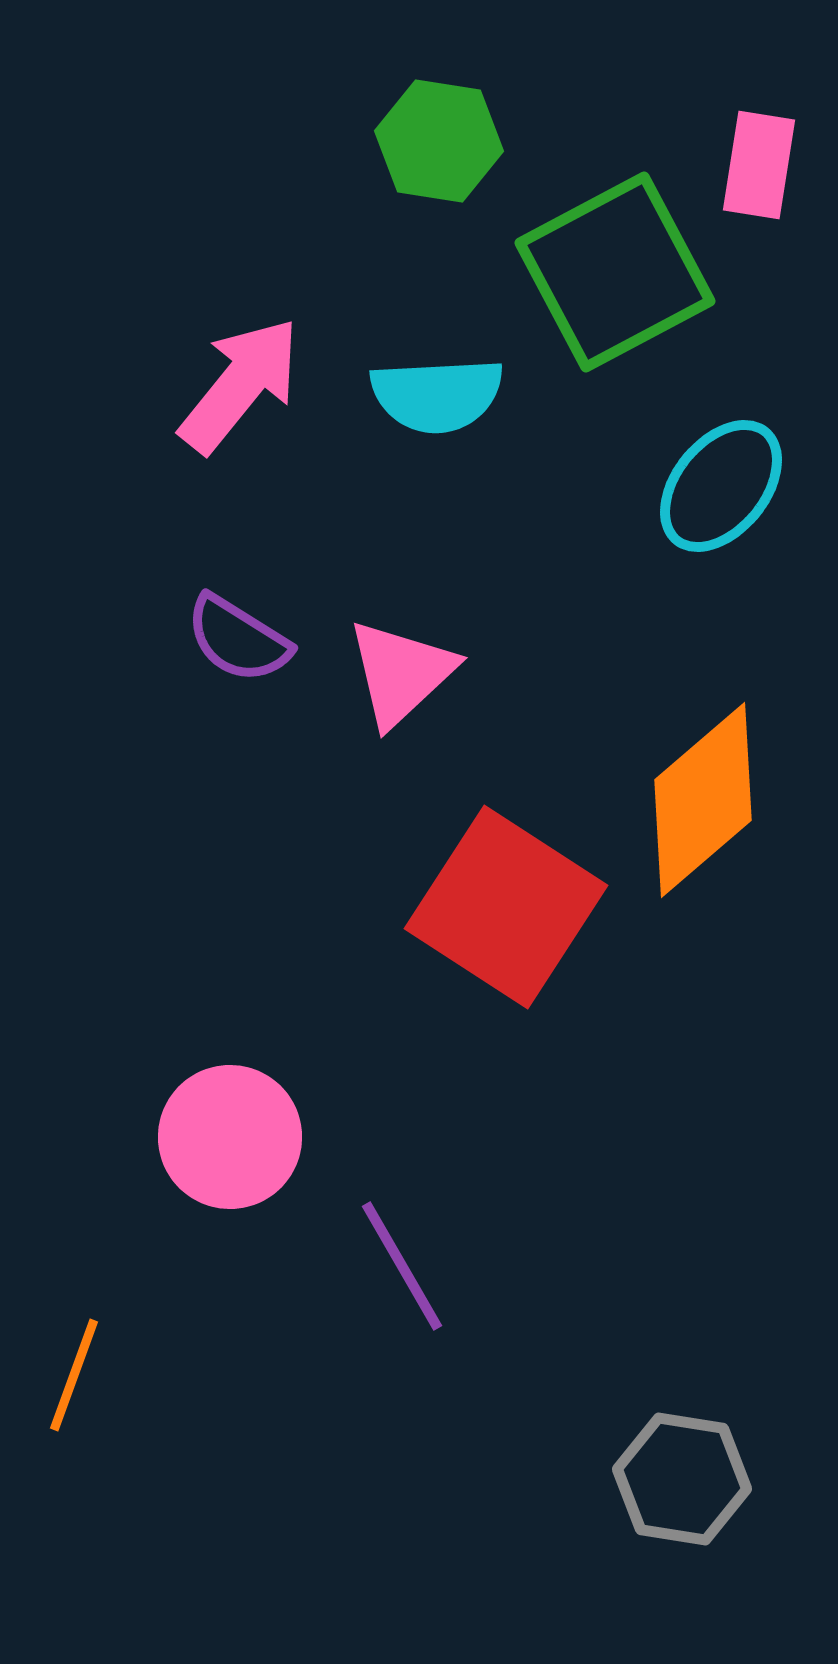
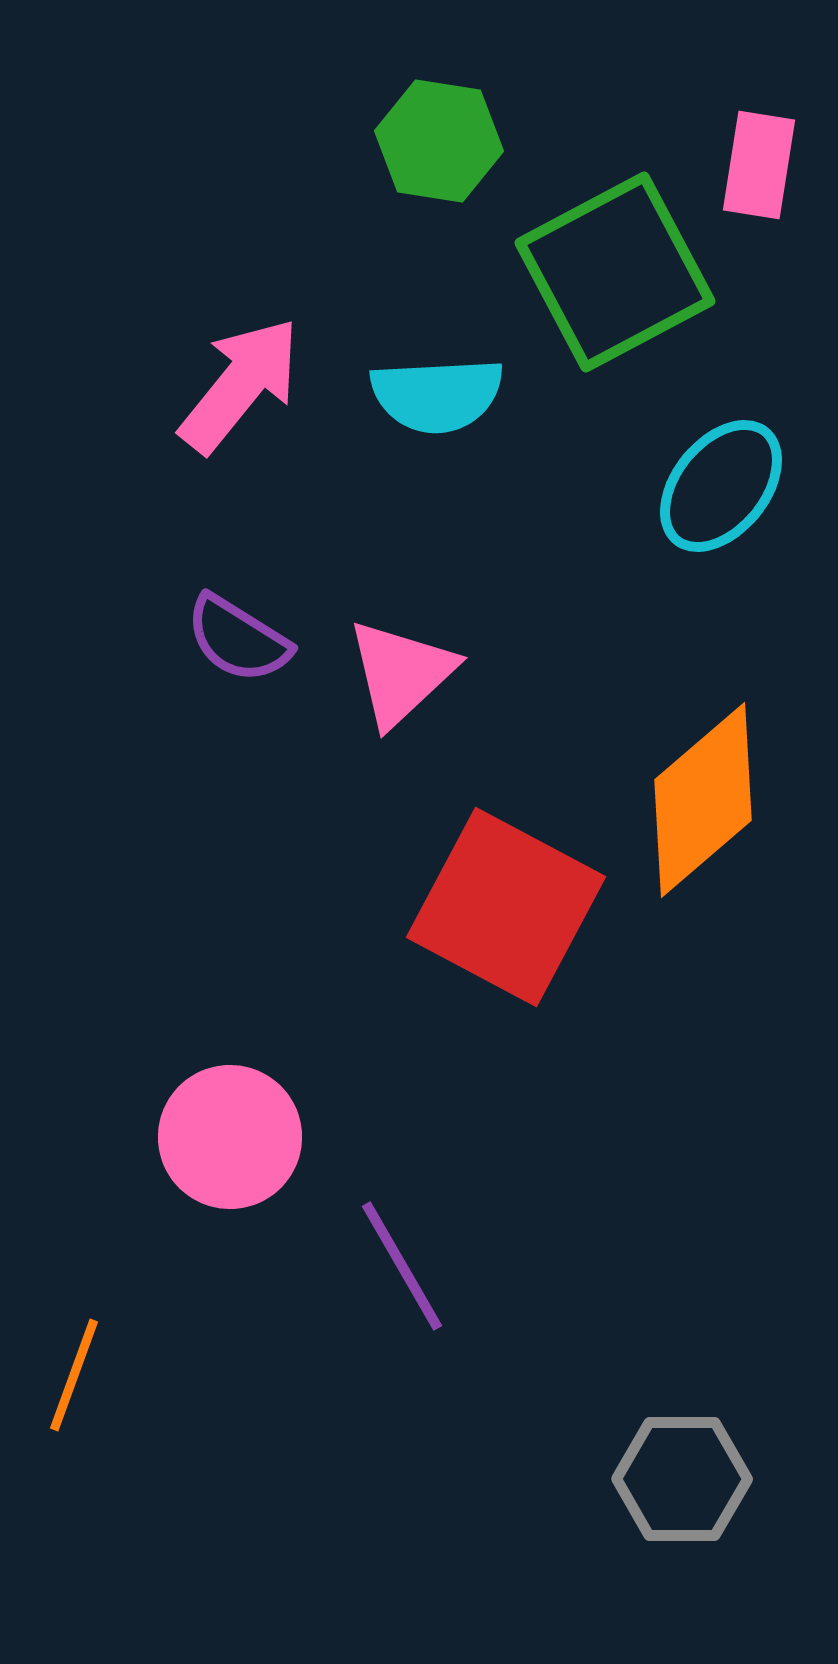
red square: rotated 5 degrees counterclockwise
gray hexagon: rotated 9 degrees counterclockwise
